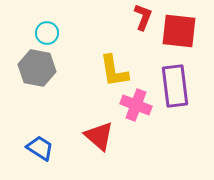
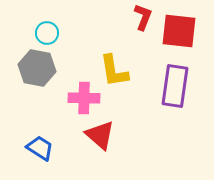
purple rectangle: rotated 15 degrees clockwise
pink cross: moved 52 px left, 7 px up; rotated 20 degrees counterclockwise
red triangle: moved 1 px right, 1 px up
